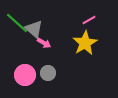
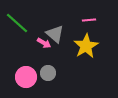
pink line: rotated 24 degrees clockwise
gray triangle: moved 21 px right, 5 px down
yellow star: moved 1 px right, 3 px down
pink circle: moved 1 px right, 2 px down
